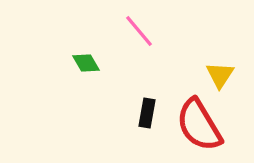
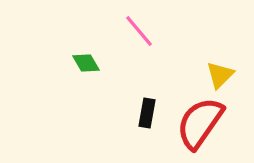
yellow triangle: rotated 12 degrees clockwise
red semicircle: moved 1 px right, 2 px up; rotated 66 degrees clockwise
